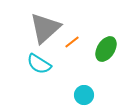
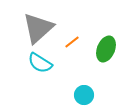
gray triangle: moved 7 px left
green ellipse: rotated 10 degrees counterclockwise
cyan semicircle: moved 1 px right, 1 px up
